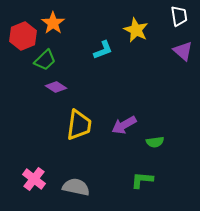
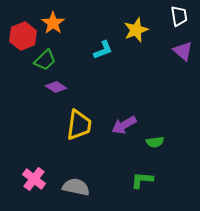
yellow star: rotated 25 degrees clockwise
